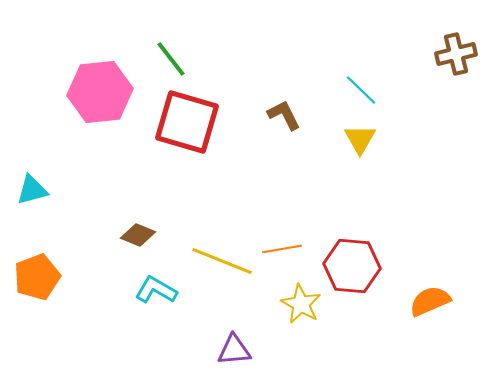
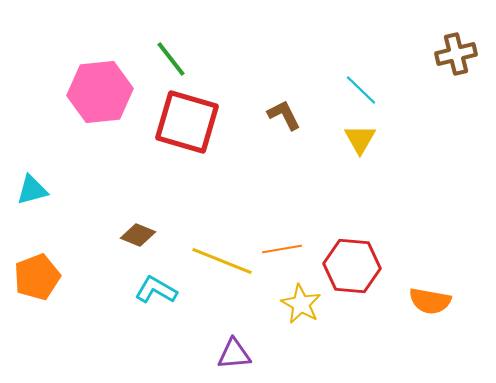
orange semicircle: rotated 147 degrees counterclockwise
purple triangle: moved 4 px down
